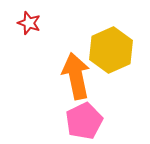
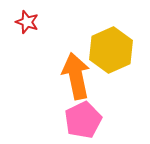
red star: moved 2 px left, 1 px up
pink pentagon: moved 1 px left, 1 px up
